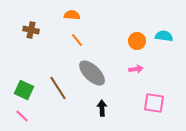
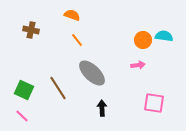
orange semicircle: rotated 14 degrees clockwise
orange circle: moved 6 px right, 1 px up
pink arrow: moved 2 px right, 4 px up
